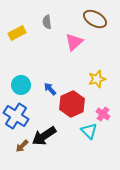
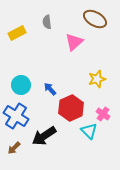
red hexagon: moved 1 px left, 4 px down
brown arrow: moved 8 px left, 2 px down
